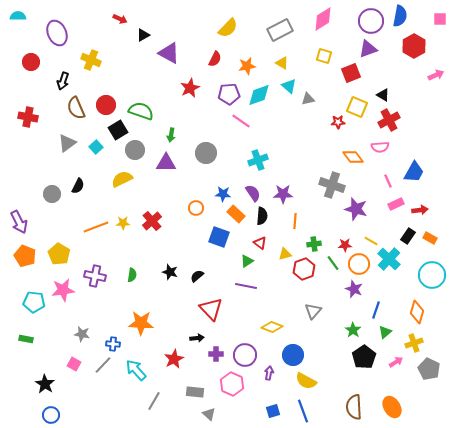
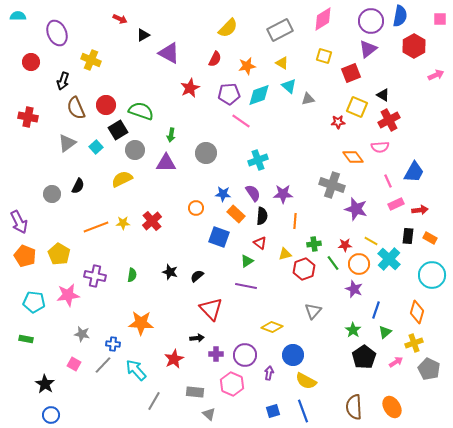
purple triangle at (368, 49): rotated 18 degrees counterclockwise
black rectangle at (408, 236): rotated 28 degrees counterclockwise
pink star at (63, 290): moved 5 px right, 5 px down
